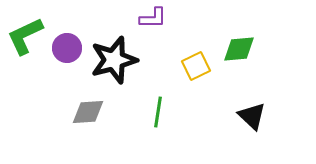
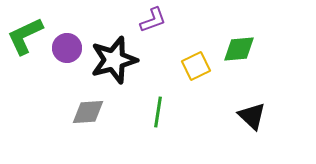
purple L-shape: moved 2 px down; rotated 20 degrees counterclockwise
